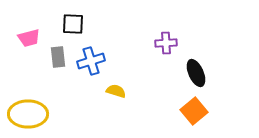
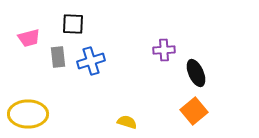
purple cross: moved 2 px left, 7 px down
yellow semicircle: moved 11 px right, 31 px down
